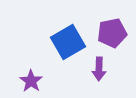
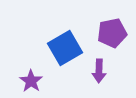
blue square: moved 3 px left, 6 px down
purple arrow: moved 2 px down
